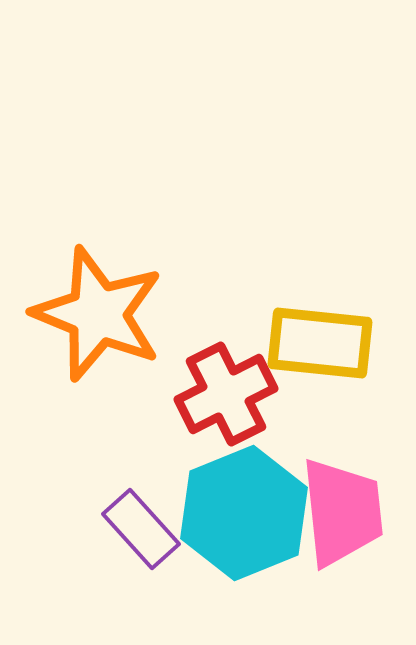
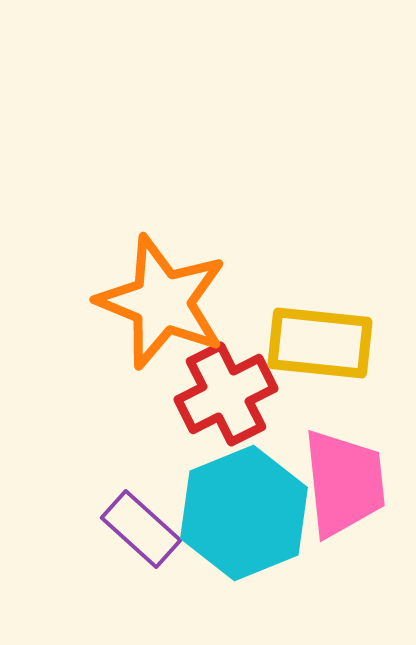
orange star: moved 64 px right, 12 px up
pink trapezoid: moved 2 px right, 29 px up
purple rectangle: rotated 6 degrees counterclockwise
